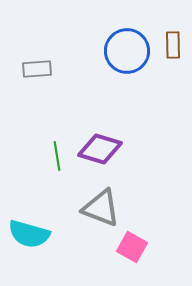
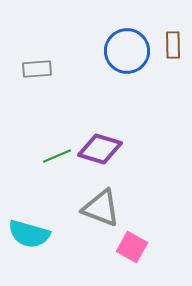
green line: rotated 76 degrees clockwise
